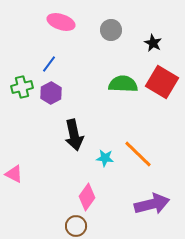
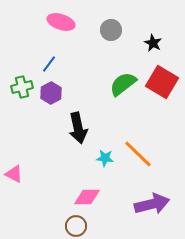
green semicircle: rotated 40 degrees counterclockwise
black arrow: moved 4 px right, 7 px up
pink diamond: rotated 56 degrees clockwise
